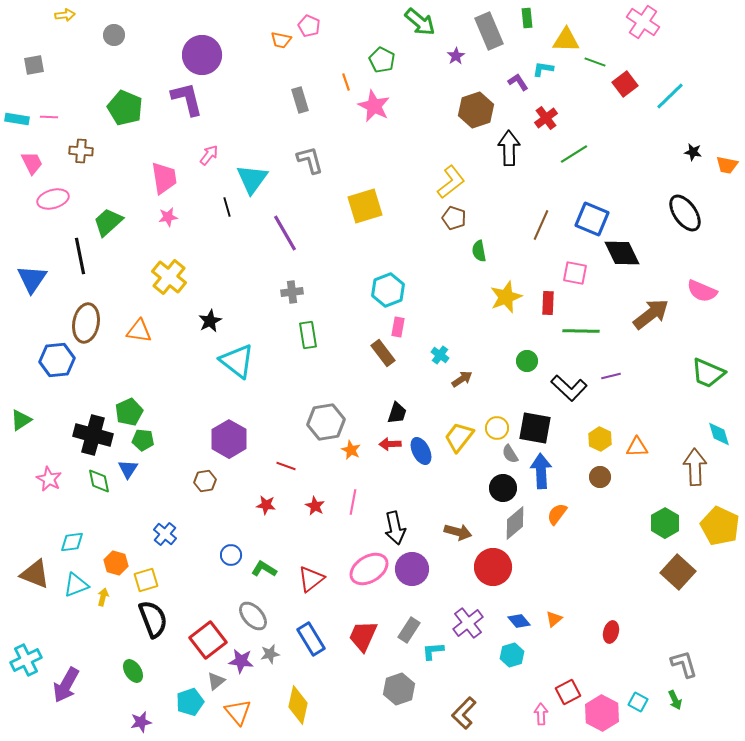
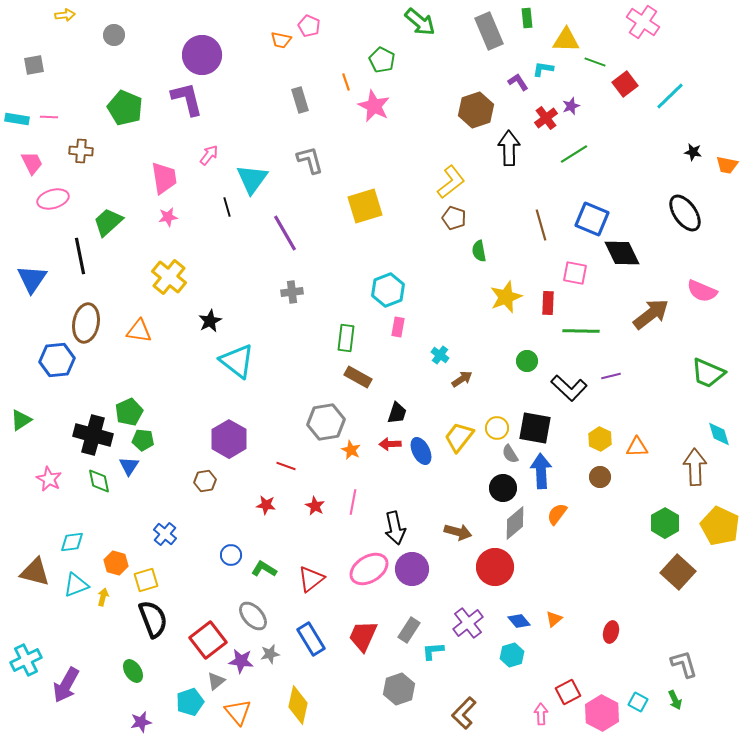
purple star at (456, 56): moved 115 px right, 50 px down; rotated 12 degrees clockwise
brown line at (541, 225): rotated 40 degrees counterclockwise
green rectangle at (308, 335): moved 38 px right, 3 px down; rotated 16 degrees clockwise
brown rectangle at (383, 353): moved 25 px left, 24 px down; rotated 24 degrees counterclockwise
blue triangle at (128, 469): moved 1 px right, 3 px up
red circle at (493, 567): moved 2 px right
brown triangle at (35, 574): moved 2 px up; rotated 8 degrees counterclockwise
